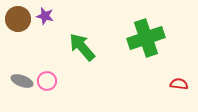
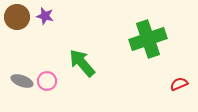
brown circle: moved 1 px left, 2 px up
green cross: moved 2 px right, 1 px down
green arrow: moved 16 px down
red semicircle: rotated 30 degrees counterclockwise
